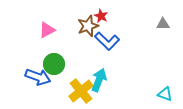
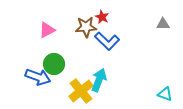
red star: moved 1 px right, 1 px down
brown star: moved 2 px left, 1 px down; rotated 15 degrees clockwise
